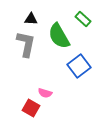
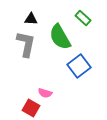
green rectangle: moved 1 px up
green semicircle: moved 1 px right, 1 px down
